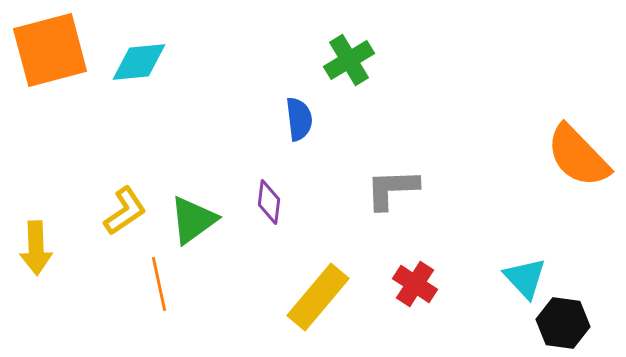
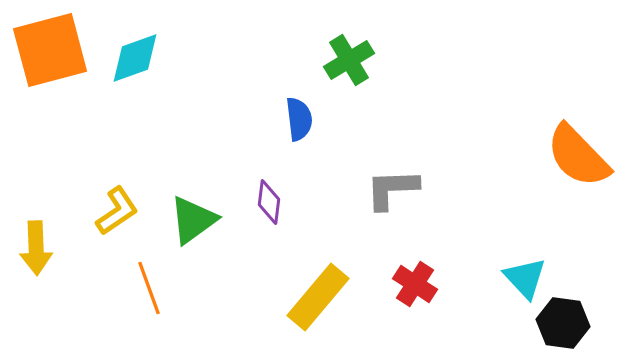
cyan diamond: moved 4 px left, 4 px up; rotated 14 degrees counterclockwise
yellow L-shape: moved 8 px left
orange line: moved 10 px left, 4 px down; rotated 8 degrees counterclockwise
